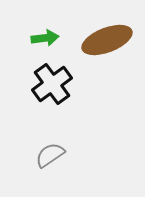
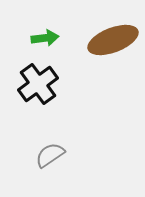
brown ellipse: moved 6 px right
black cross: moved 14 px left
